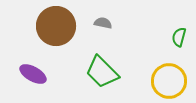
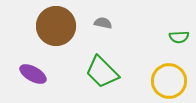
green semicircle: rotated 108 degrees counterclockwise
